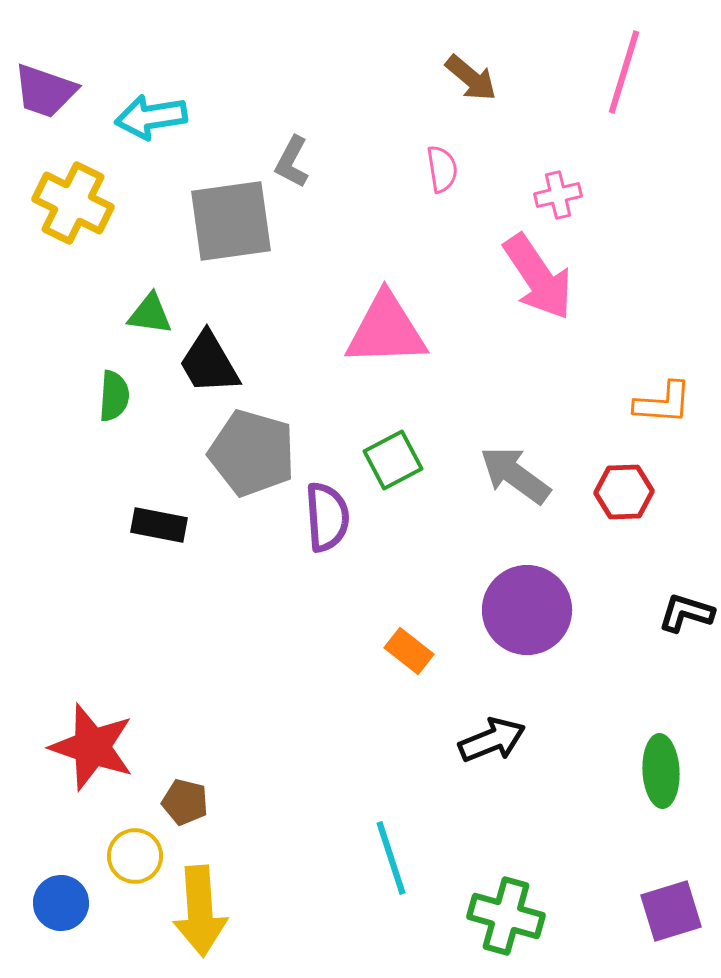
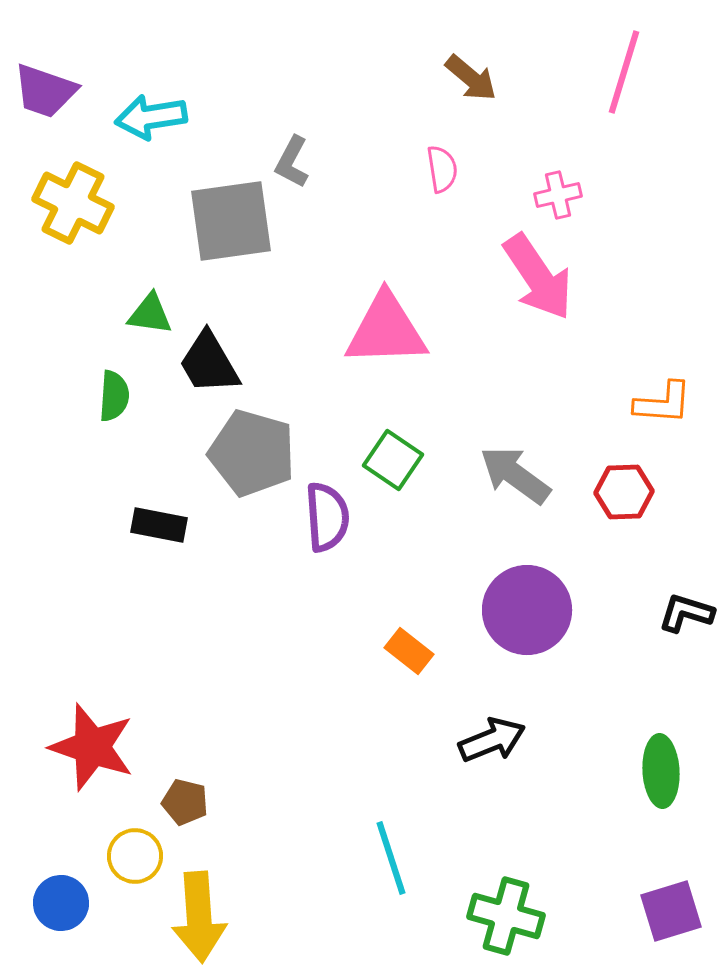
green square: rotated 28 degrees counterclockwise
yellow arrow: moved 1 px left, 6 px down
